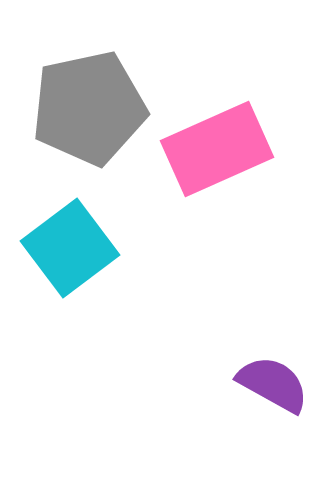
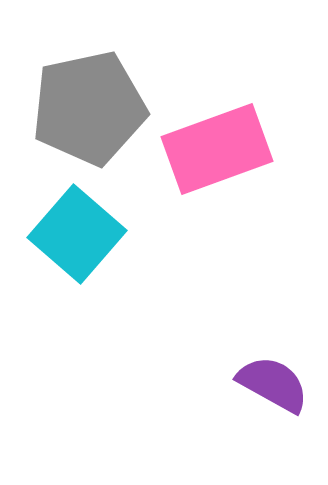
pink rectangle: rotated 4 degrees clockwise
cyan square: moved 7 px right, 14 px up; rotated 12 degrees counterclockwise
